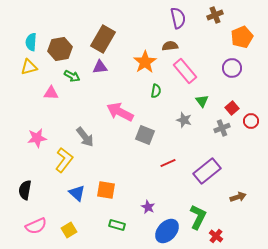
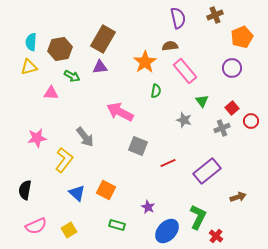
gray square: moved 7 px left, 11 px down
orange square: rotated 18 degrees clockwise
